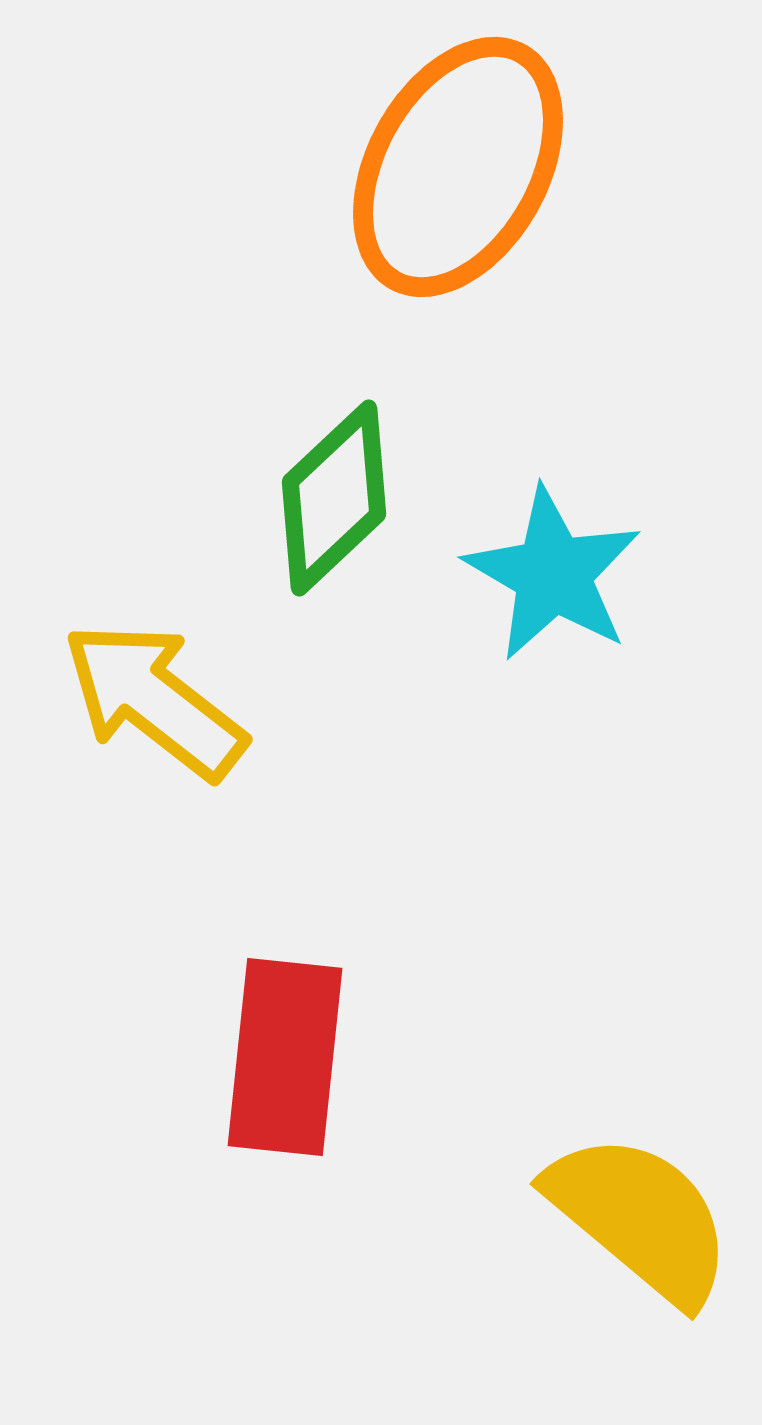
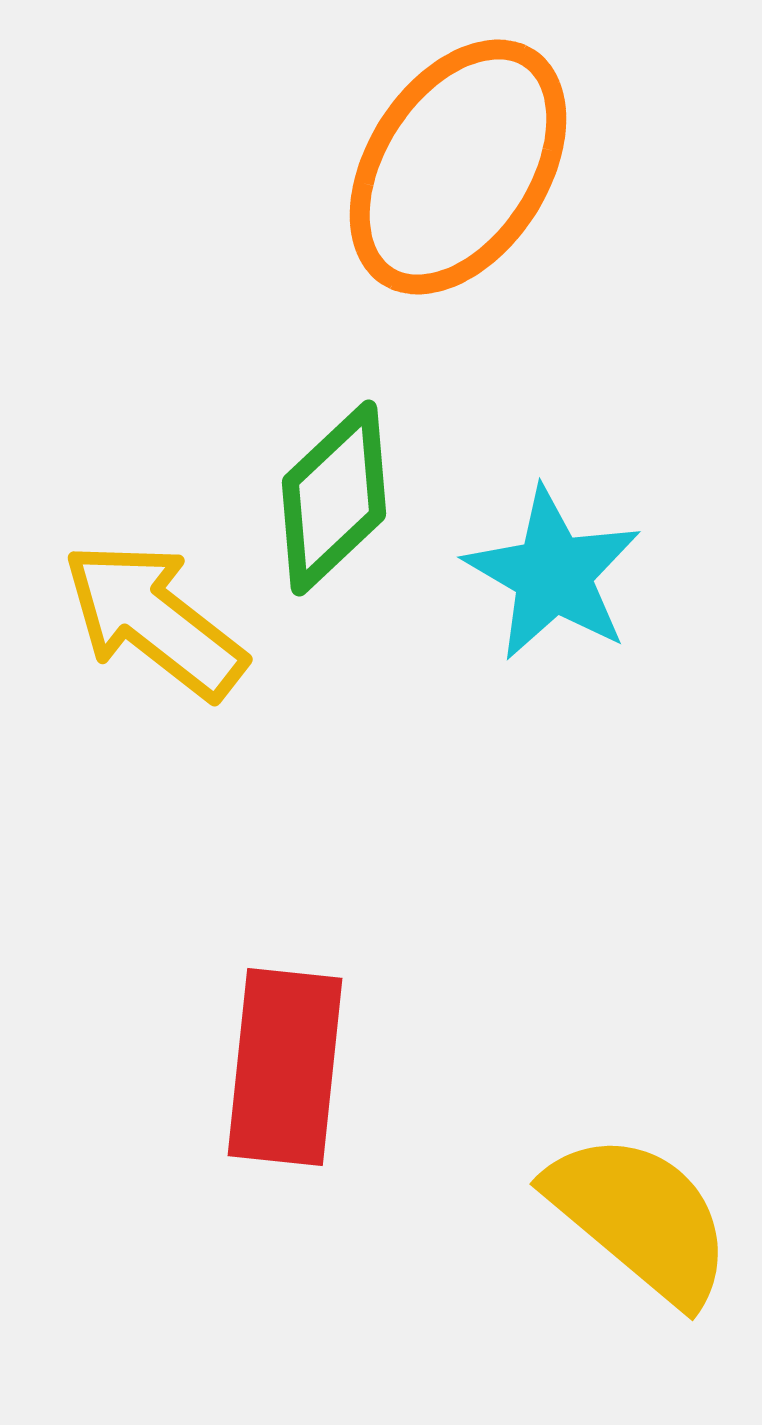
orange ellipse: rotated 4 degrees clockwise
yellow arrow: moved 80 px up
red rectangle: moved 10 px down
